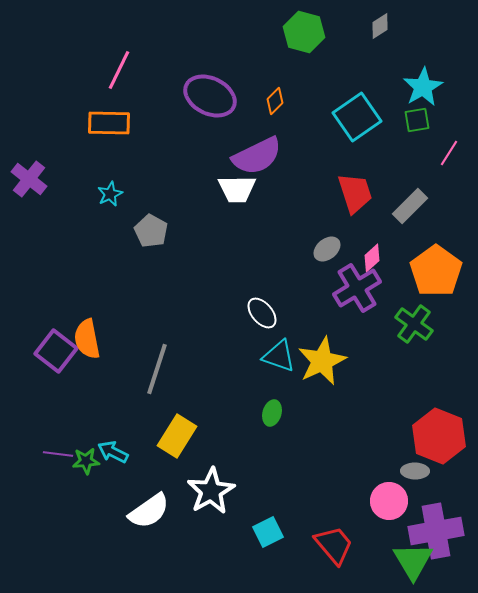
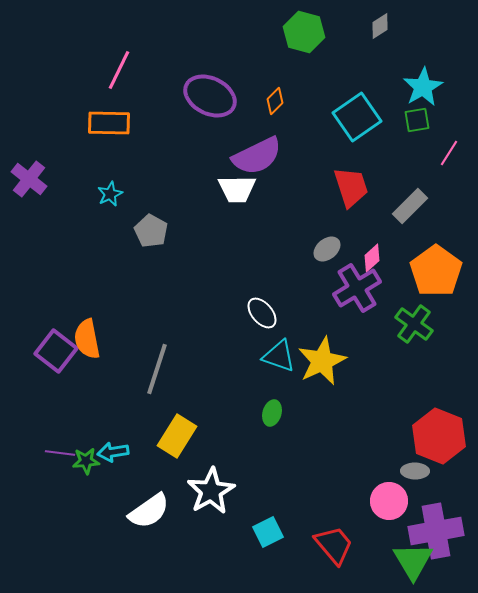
red trapezoid at (355, 193): moved 4 px left, 6 px up
cyan arrow at (113, 452): rotated 36 degrees counterclockwise
purple line at (58, 454): moved 2 px right, 1 px up
